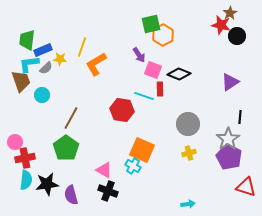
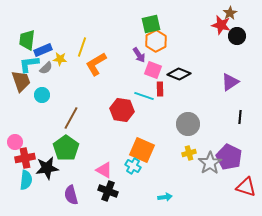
orange hexagon: moved 7 px left, 6 px down
gray star: moved 18 px left, 24 px down
black star: moved 16 px up
cyan arrow: moved 23 px left, 7 px up
